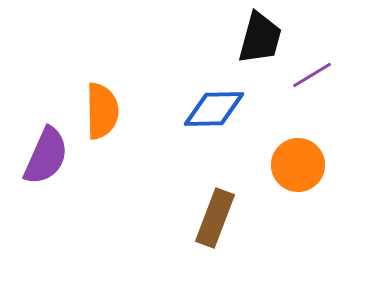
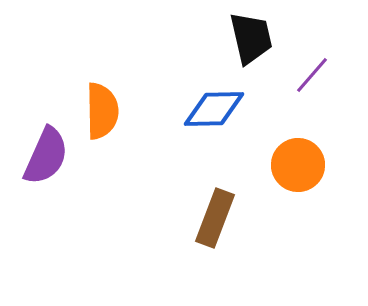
black trapezoid: moved 9 px left; rotated 28 degrees counterclockwise
purple line: rotated 18 degrees counterclockwise
